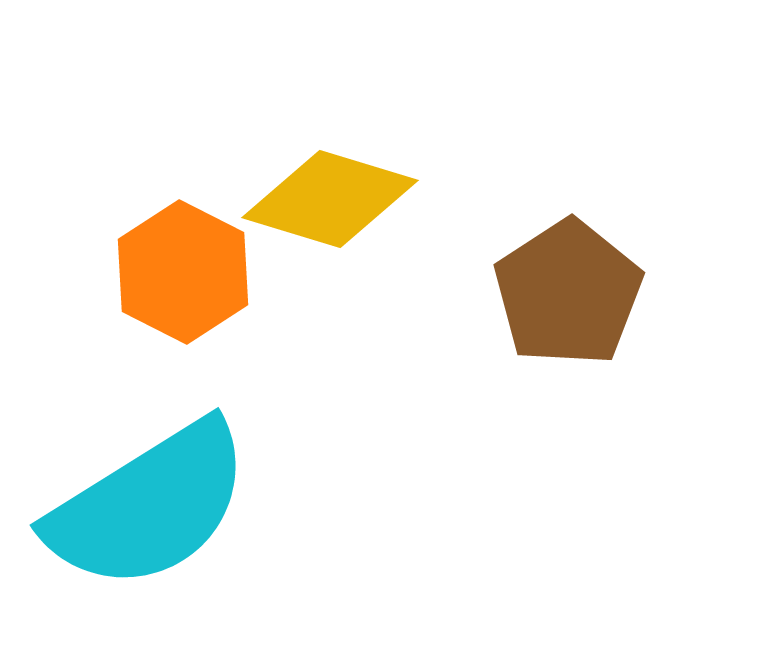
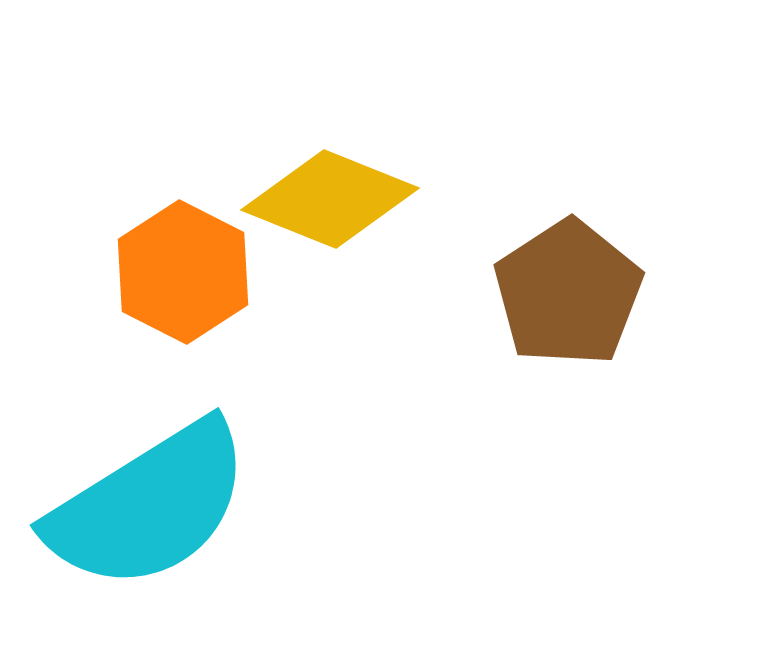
yellow diamond: rotated 5 degrees clockwise
